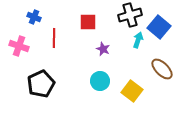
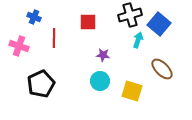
blue square: moved 3 px up
purple star: moved 6 px down; rotated 16 degrees counterclockwise
yellow square: rotated 20 degrees counterclockwise
